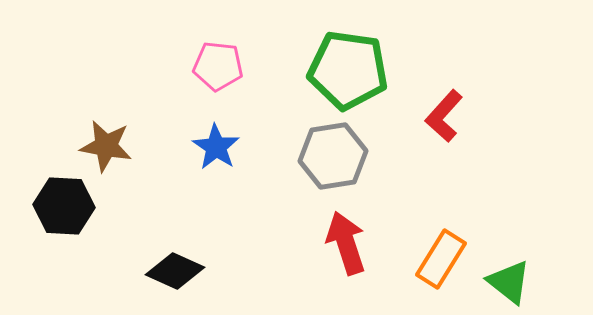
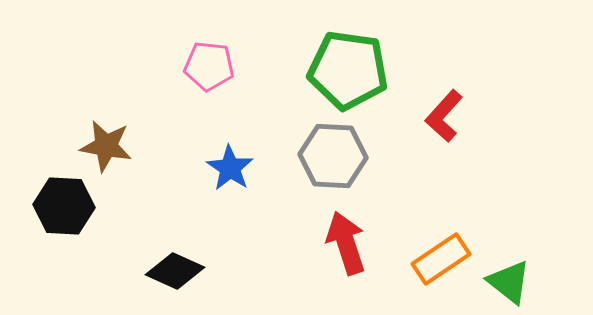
pink pentagon: moved 9 px left
blue star: moved 14 px right, 21 px down
gray hexagon: rotated 12 degrees clockwise
orange rectangle: rotated 24 degrees clockwise
